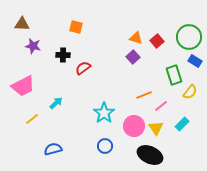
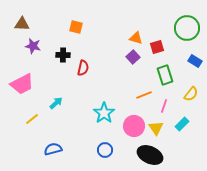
green circle: moved 2 px left, 9 px up
red square: moved 6 px down; rotated 24 degrees clockwise
red semicircle: rotated 140 degrees clockwise
green rectangle: moved 9 px left
pink trapezoid: moved 1 px left, 2 px up
yellow semicircle: moved 1 px right, 2 px down
pink line: moved 3 px right; rotated 32 degrees counterclockwise
blue circle: moved 4 px down
